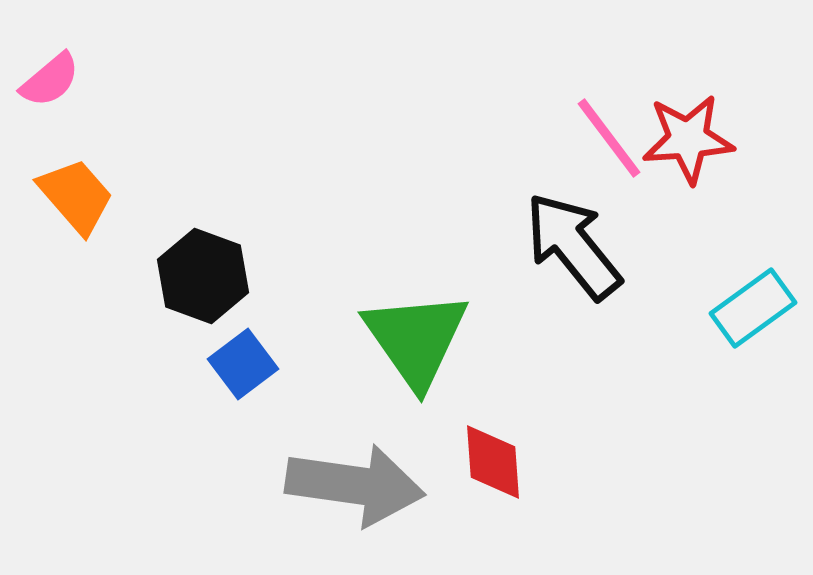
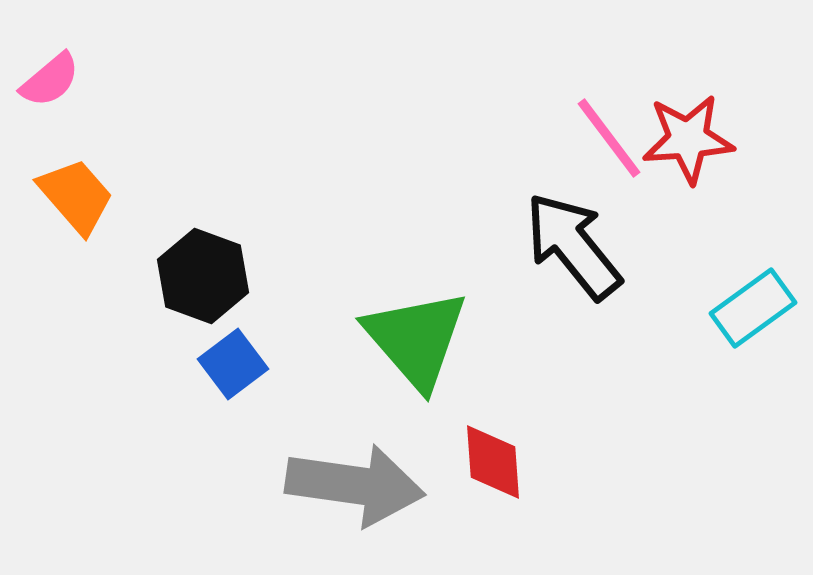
green triangle: rotated 6 degrees counterclockwise
blue square: moved 10 px left
